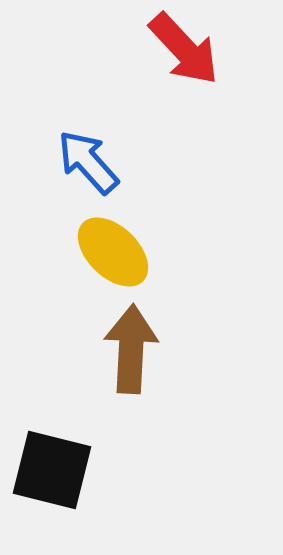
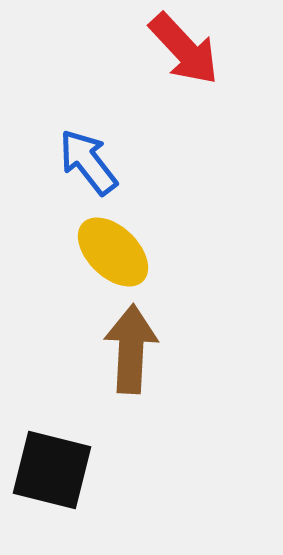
blue arrow: rotated 4 degrees clockwise
